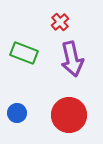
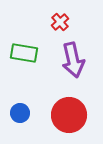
green rectangle: rotated 12 degrees counterclockwise
purple arrow: moved 1 px right, 1 px down
blue circle: moved 3 px right
